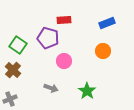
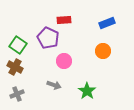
purple pentagon: rotated 10 degrees clockwise
brown cross: moved 2 px right, 3 px up; rotated 14 degrees counterclockwise
gray arrow: moved 3 px right, 3 px up
gray cross: moved 7 px right, 5 px up
